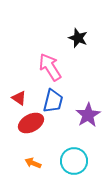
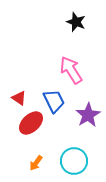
black star: moved 2 px left, 16 px up
pink arrow: moved 21 px right, 3 px down
blue trapezoid: moved 1 px right; rotated 40 degrees counterclockwise
red ellipse: rotated 15 degrees counterclockwise
orange arrow: moved 3 px right; rotated 77 degrees counterclockwise
